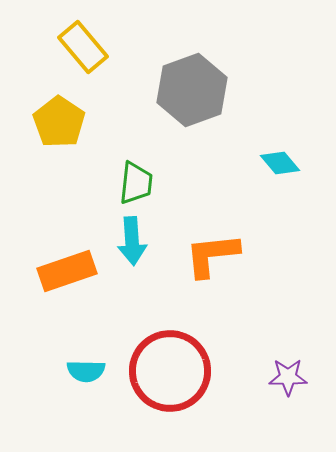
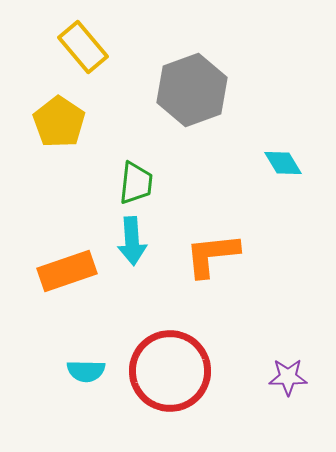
cyan diamond: moved 3 px right; rotated 9 degrees clockwise
